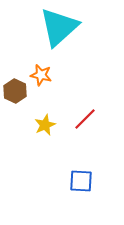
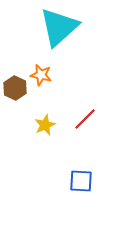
brown hexagon: moved 3 px up
